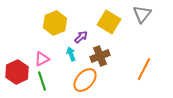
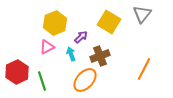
pink triangle: moved 5 px right, 12 px up
